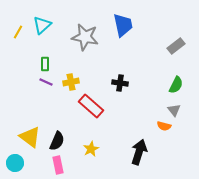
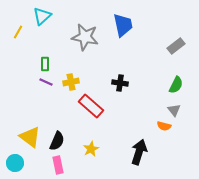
cyan triangle: moved 9 px up
